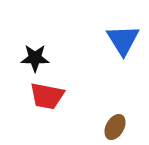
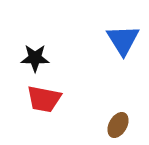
red trapezoid: moved 3 px left, 3 px down
brown ellipse: moved 3 px right, 2 px up
